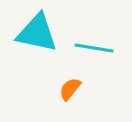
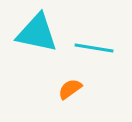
orange semicircle: rotated 15 degrees clockwise
